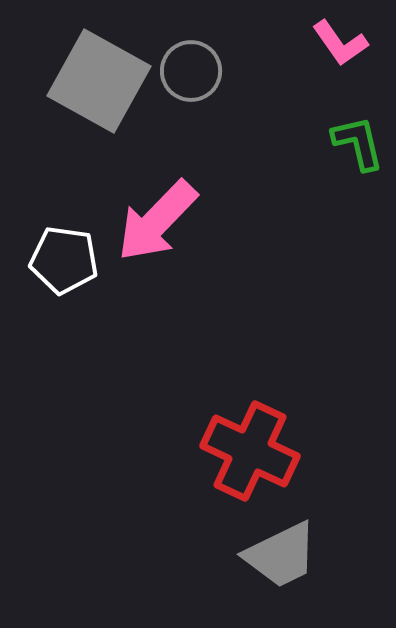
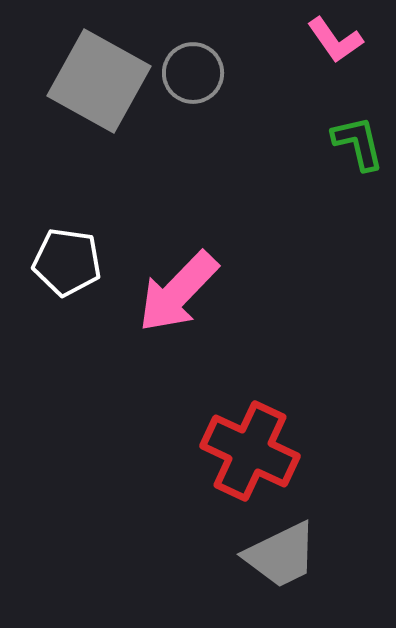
pink L-shape: moved 5 px left, 3 px up
gray circle: moved 2 px right, 2 px down
pink arrow: moved 21 px right, 71 px down
white pentagon: moved 3 px right, 2 px down
